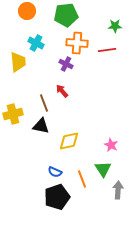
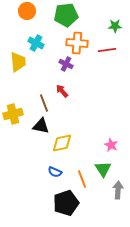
yellow diamond: moved 7 px left, 2 px down
black pentagon: moved 9 px right, 6 px down
